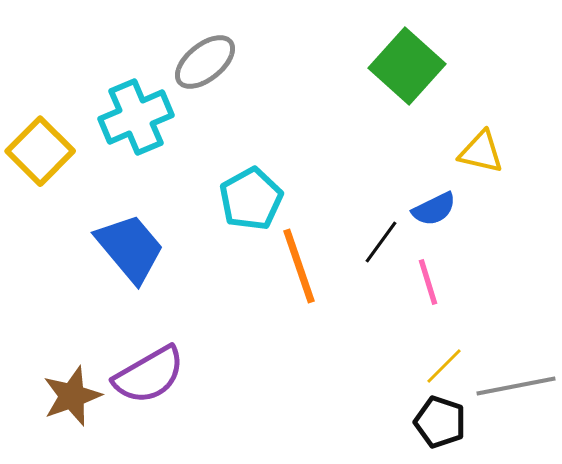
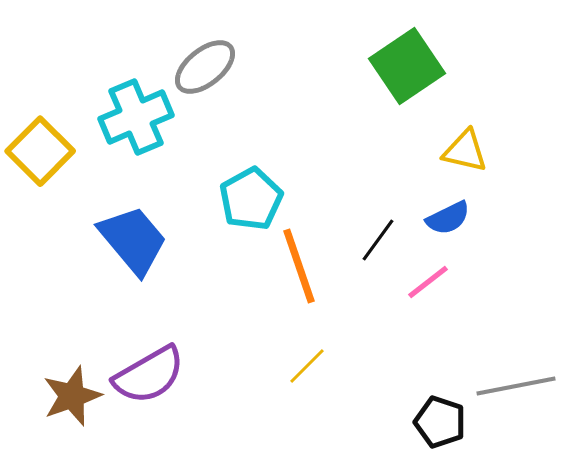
gray ellipse: moved 5 px down
green square: rotated 14 degrees clockwise
yellow triangle: moved 16 px left, 1 px up
blue semicircle: moved 14 px right, 9 px down
black line: moved 3 px left, 2 px up
blue trapezoid: moved 3 px right, 8 px up
pink line: rotated 69 degrees clockwise
yellow line: moved 137 px left
